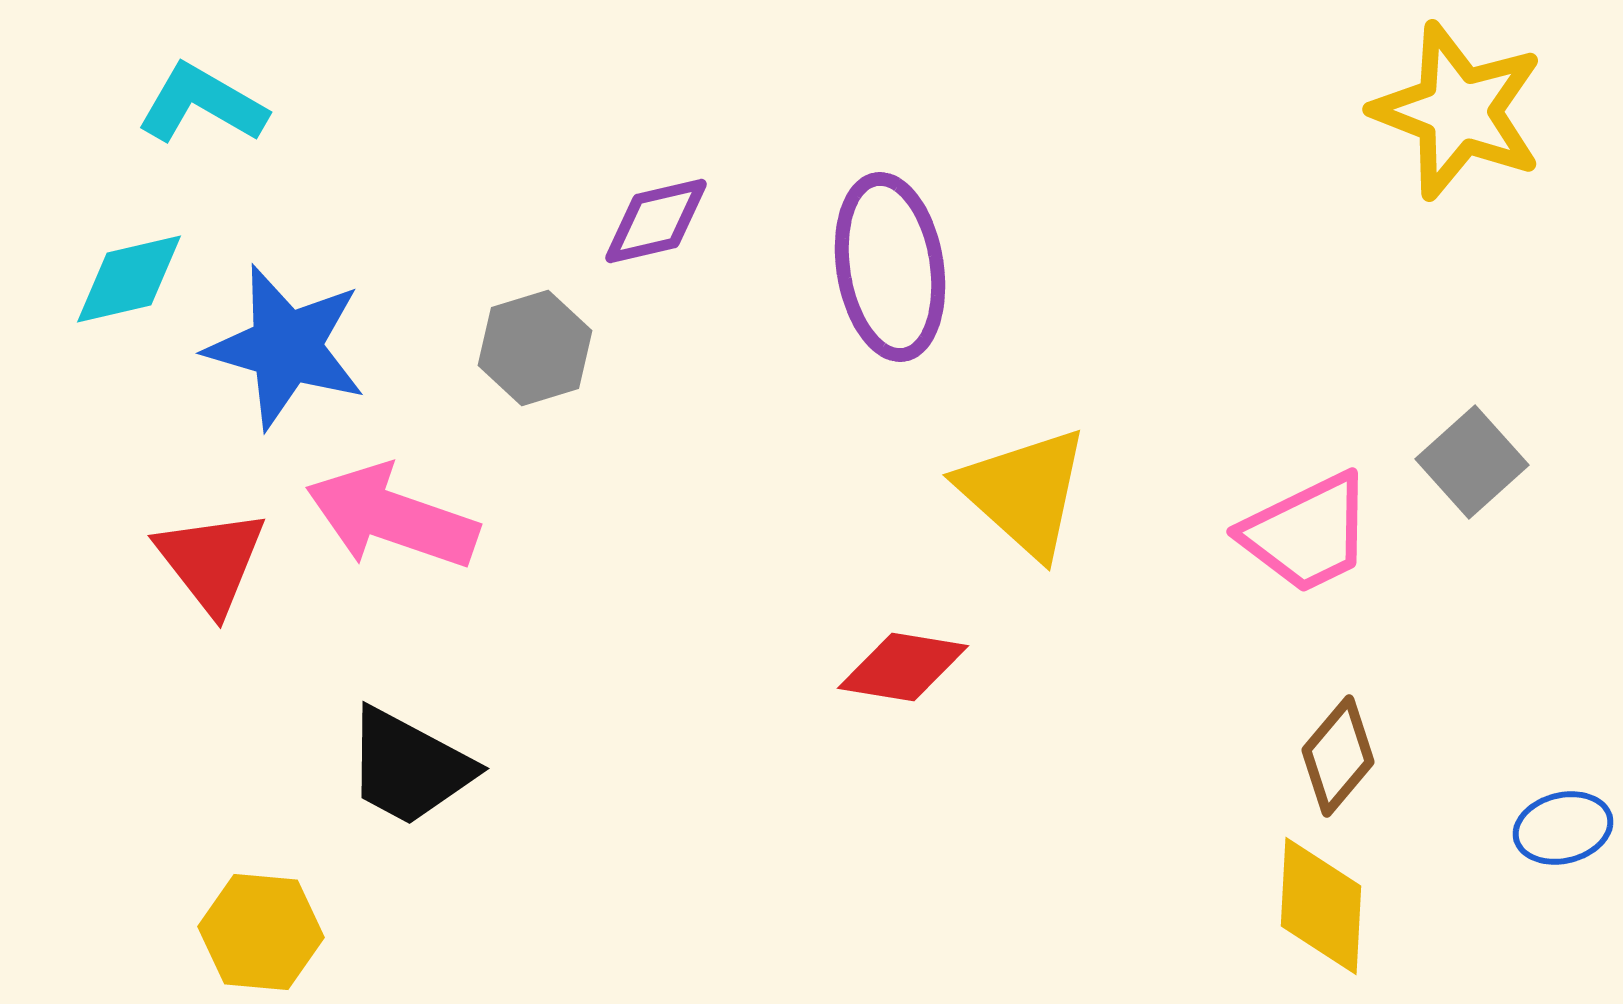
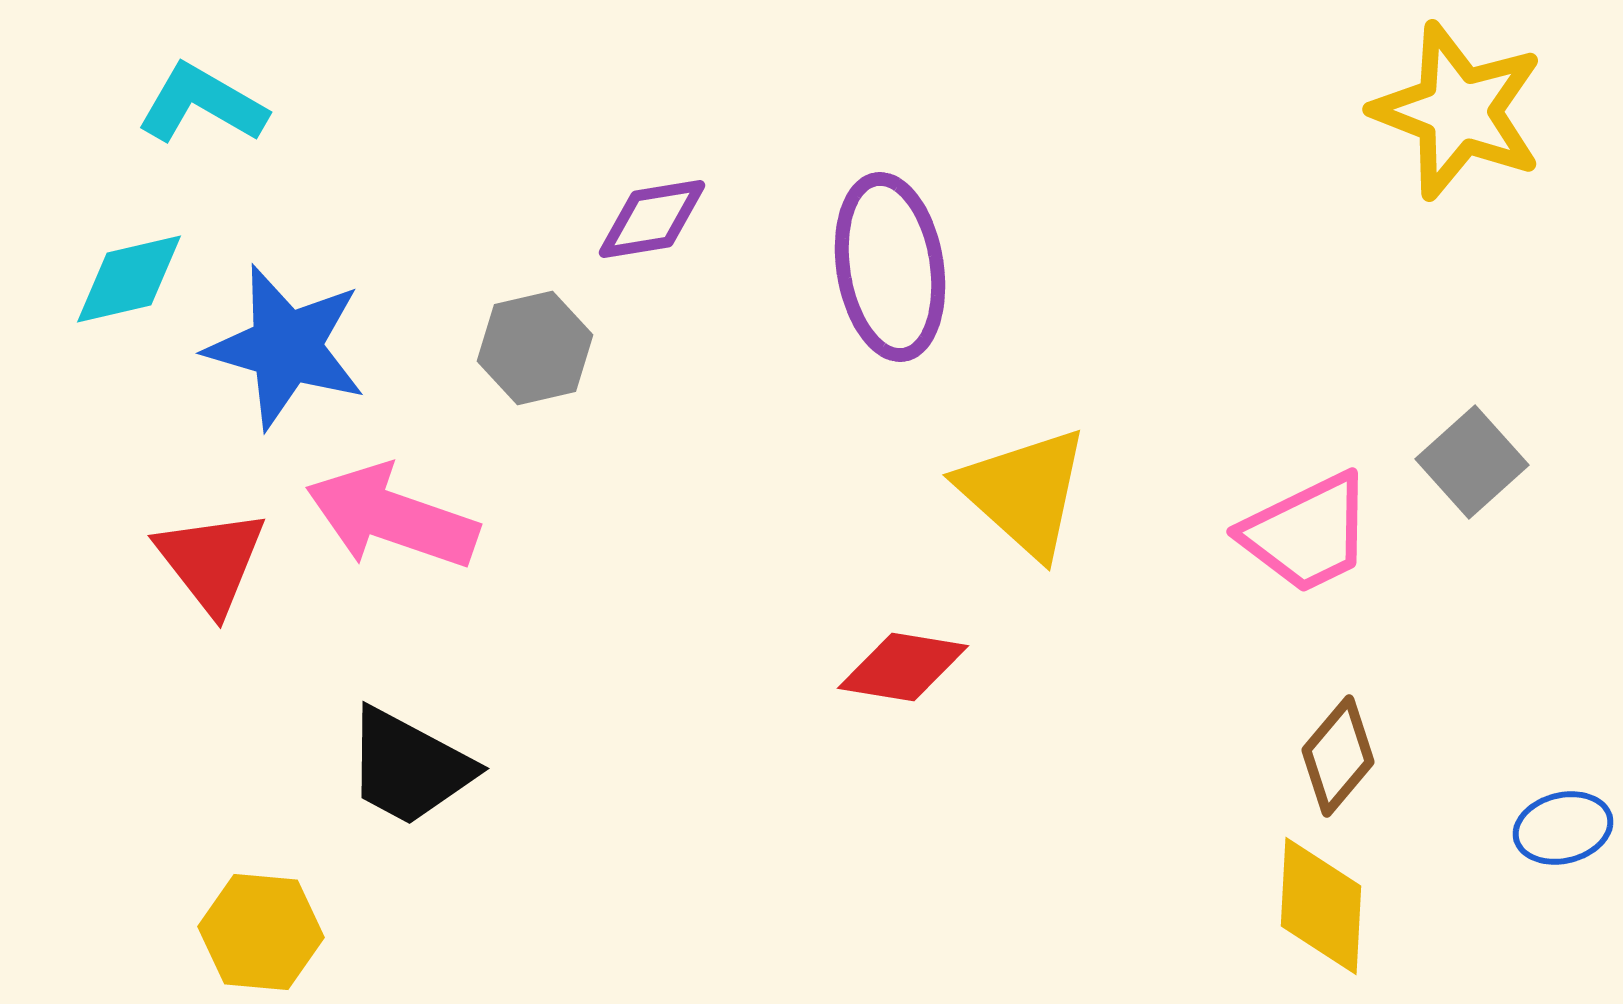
purple diamond: moved 4 px left, 2 px up; rotated 4 degrees clockwise
gray hexagon: rotated 4 degrees clockwise
